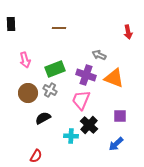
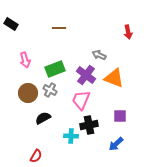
black rectangle: rotated 56 degrees counterclockwise
purple cross: rotated 18 degrees clockwise
black cross: rotated 36 degrees clockwise
